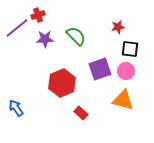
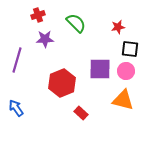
purple line: moved 32 px down; rotated 35 degrees counterclockwise
green semicircle: moved 13 px up
purple square: rotated 20 degrees clockwise
